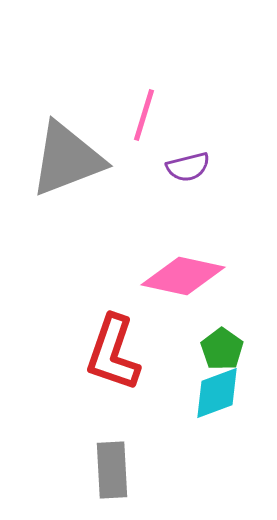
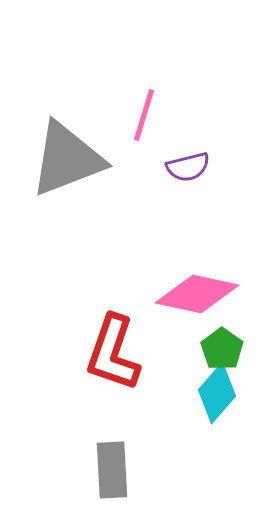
pink diamond: moved 14 px right, 18 px down
cyan diamond: rotated 28 degrees counterclockwise
